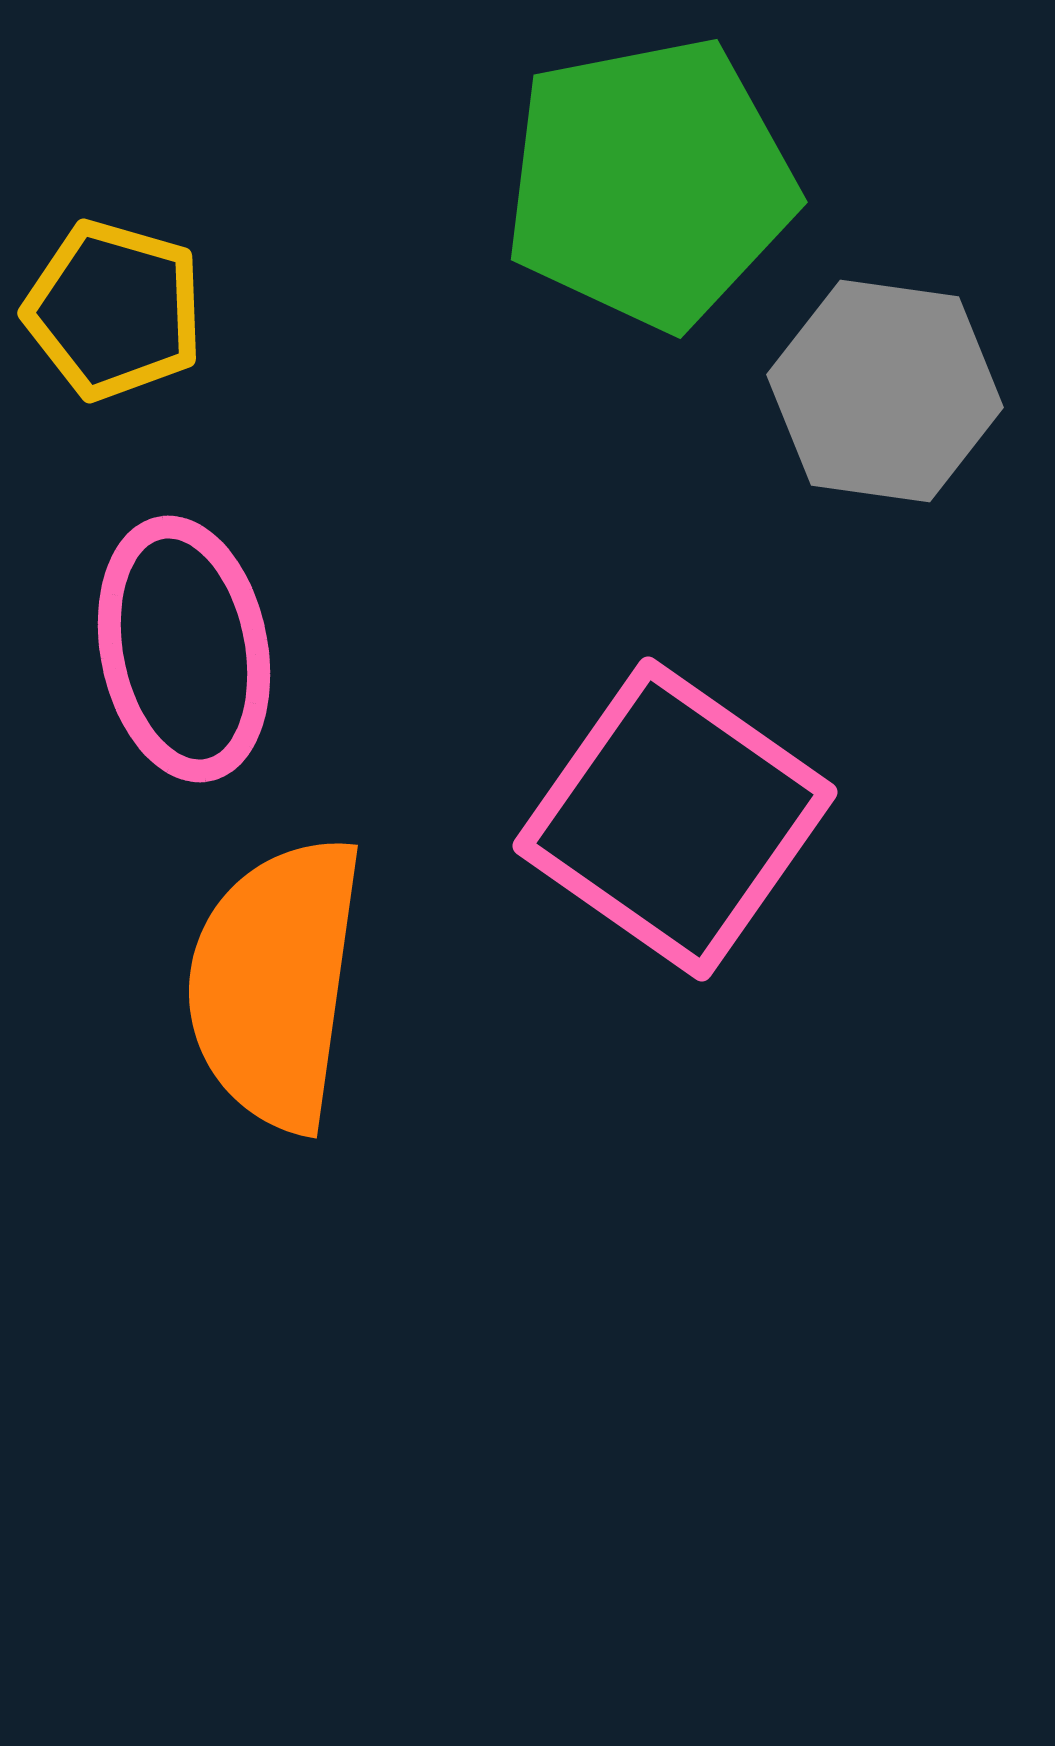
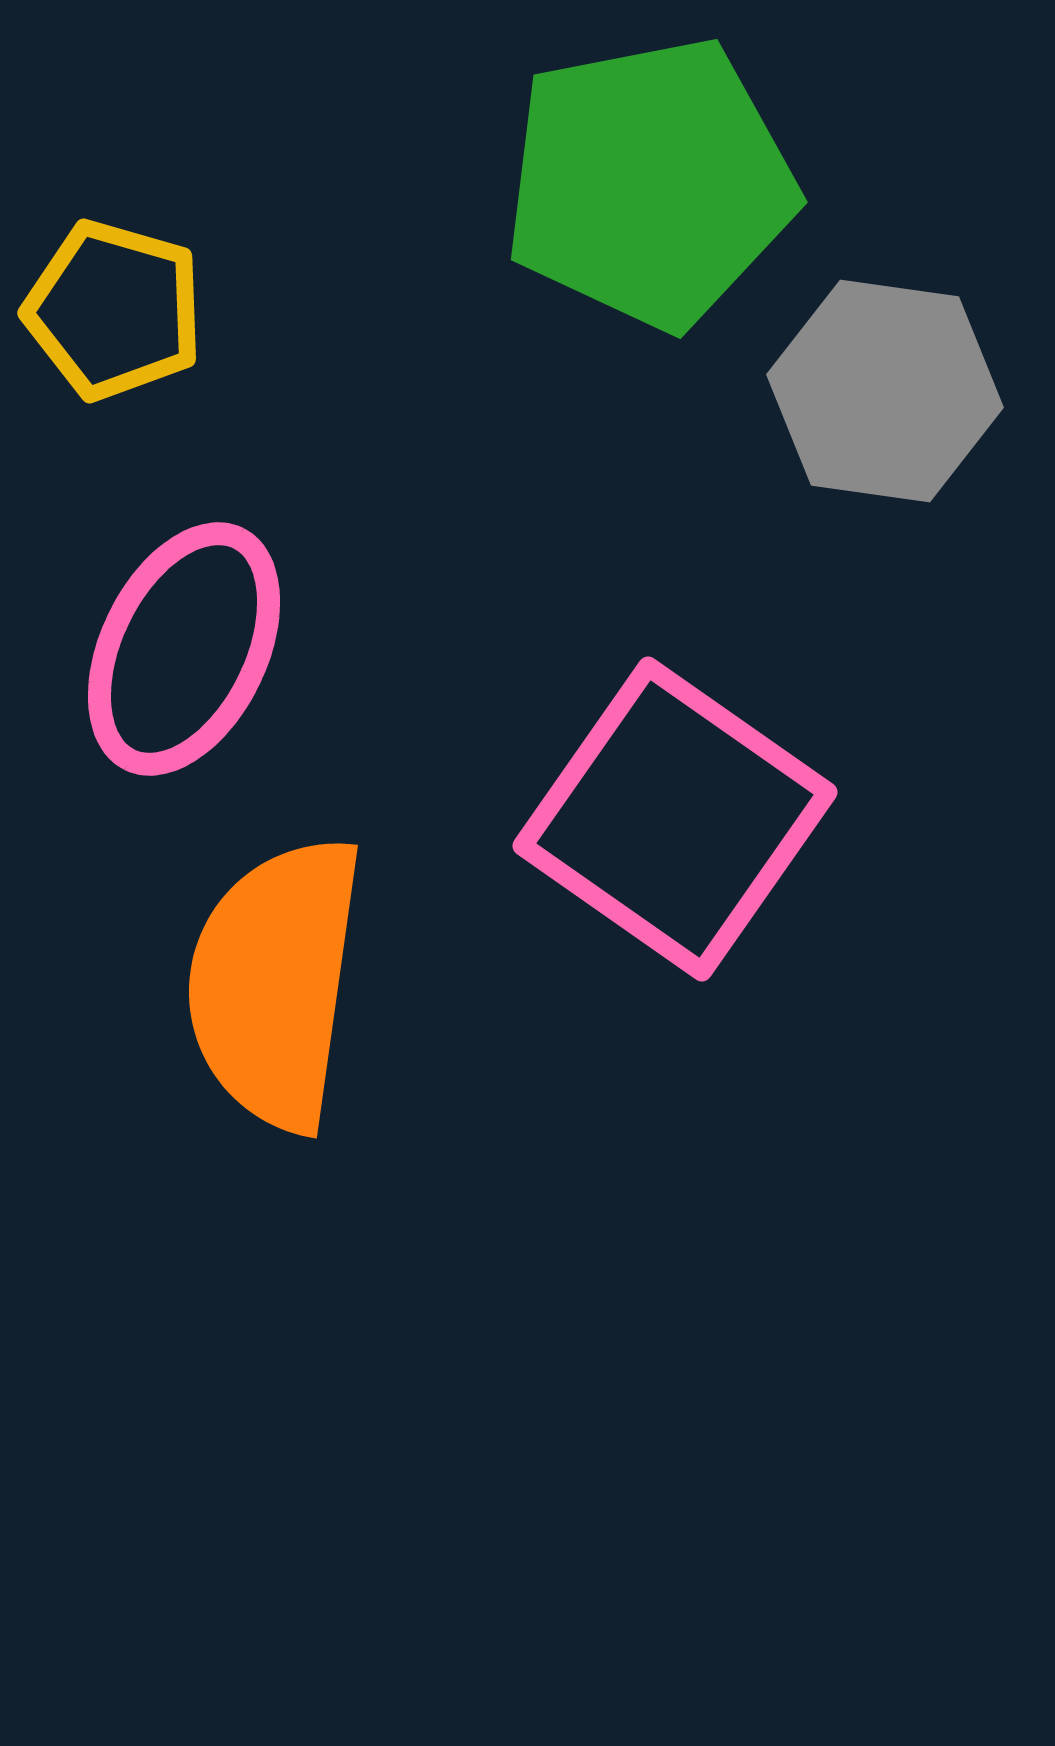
pink ellipse: rotated 37 degrees clockwise
